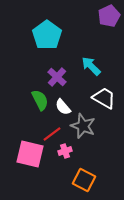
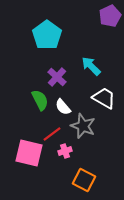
purple pentagon: moved 1 px right
pink square: moved 1 px left, 1 px up
